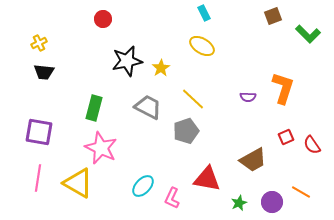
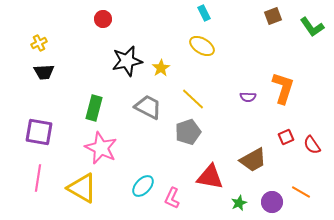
green L-shape: moved 4 px right, 7 px up; rotated 10 degrees clockwise
black trapezoid: rotated 10 degrees counterclockwise
gray pentagon: moved 2 px right, 1 px down
red triangle: moved 3 px right, 2 px up
yellow triangle: moved 4 px right, 5 px down
